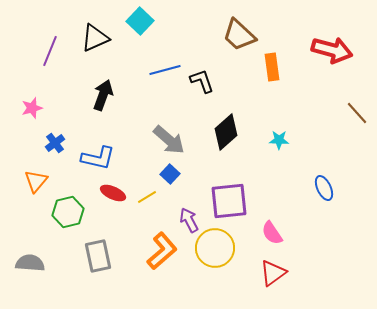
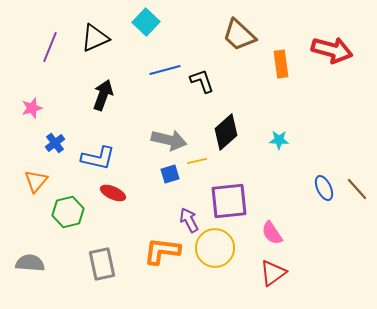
cyan square: moved 6 px right, 1 px down
purple line: moved 4 px up
orange rectangle: moved 9 px right, 3 px up
brown line: moved 76 px down
gray arrow: rotated 28 degrees counterclockwise
blue square: rotated 30 degrees clockwise
yellow line: moved 50 px right, 36 px up; rotated 18 degrees clockwise
orange L-shape: rotated 132 degrees counterclockwise
gray rectangle: moved 4 px right, 8 px down
